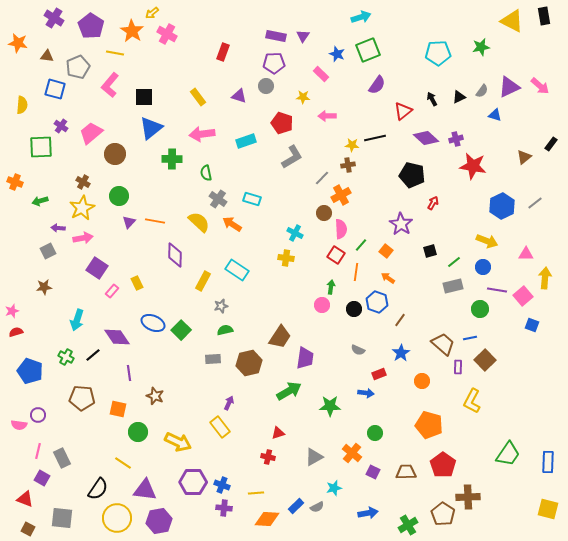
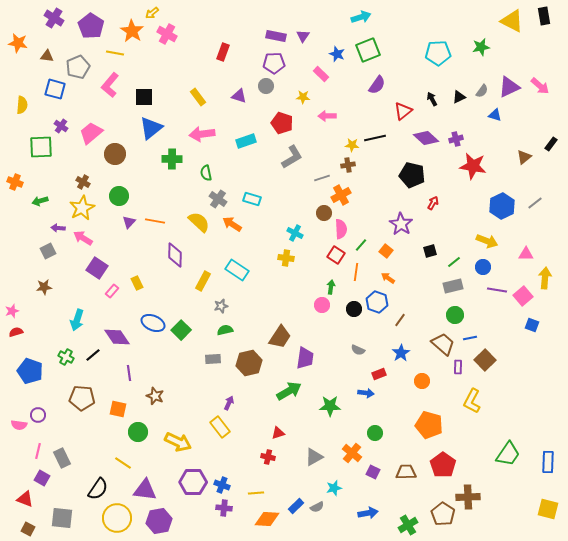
gray line at (322, 178): rotated 28 degrees clockwise
pink arrow at (83, 238): rotated 138 degrees counterclockwise
green circle at (480, 309): moved 25 px left, 6 px down
